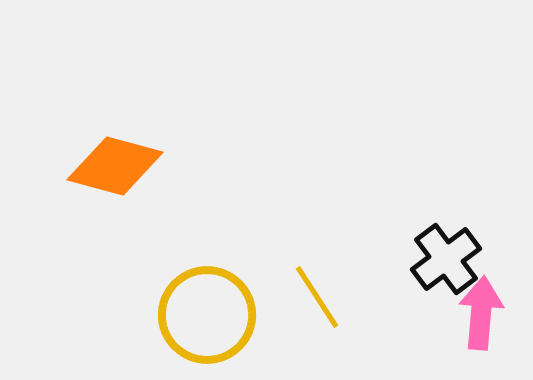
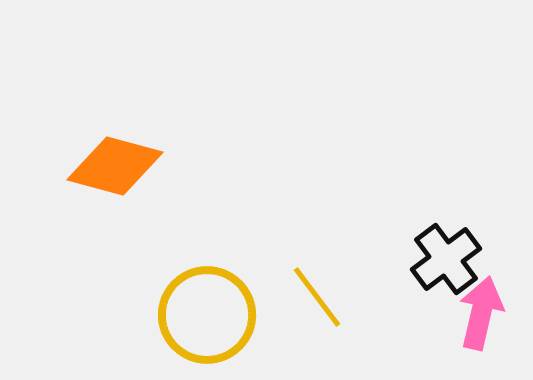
yellow line: rotated 4 degrees counterclockwise
pink arrow: rotated 8 degrees clockwise
